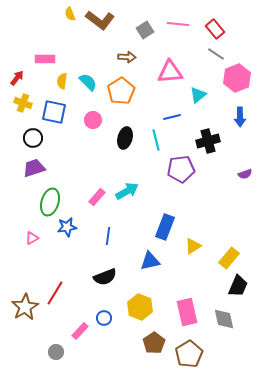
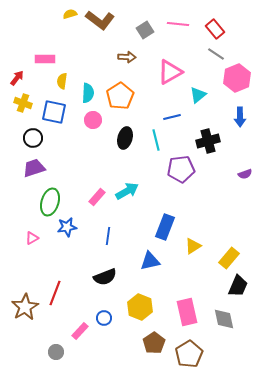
yellow semicircle at (70, 14): rotated 96 degrees clockwise
pink triangle at (170, 72): rotated 24 degrees counterclockwise
cyan semicircle at (88, 82): moved 11 px down; rotated 48 degrees clockwise
orange pentagon at (121, 91): moved 1 px left, 5 px down
red line at (55, 293): rotated 10 degrees counterclockwise
